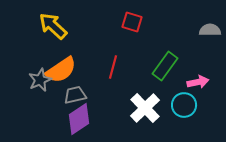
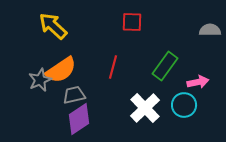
red square: rotated 15 degrees counterclockwise
gray trapezoid: moved 1 px left
